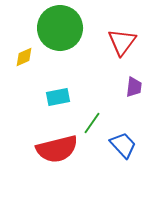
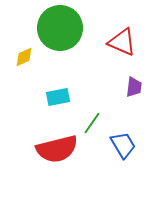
red triangle: rotated 44 degrees counterclockwise
blue trapezoid: rotated 12 degrees clockwise
